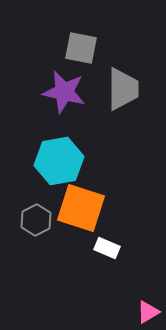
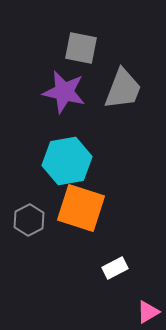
gray trapezoid: rotated 21 degrees clockwise
cyan hexagon: moved 8 px right
gray hexagon: moved 7 px left
white rectangle: moved 8 px right, 20 px down; rotated 50 degrees counterclockwise
